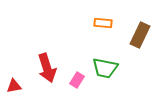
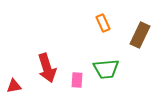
orange rectangle: rotated 60 degrees clockwise
green trapezoid: moved 1 px right, 1 px down; rotated 16 degrees counterclockwise
pink rectangle: rotated 28 degrees counterclockwise
